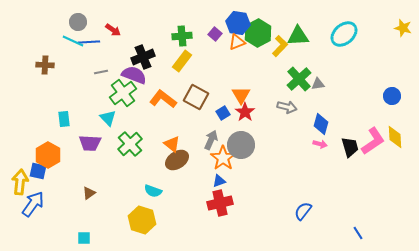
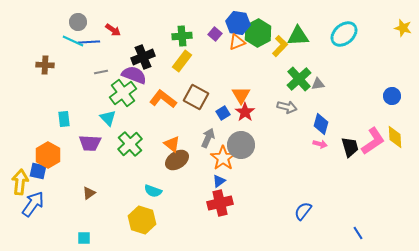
gray arrow at (211, 140): moved 3 px left, 2 px up
blue triangle at (219, 181): rotated 16 degrees counterclockwise
